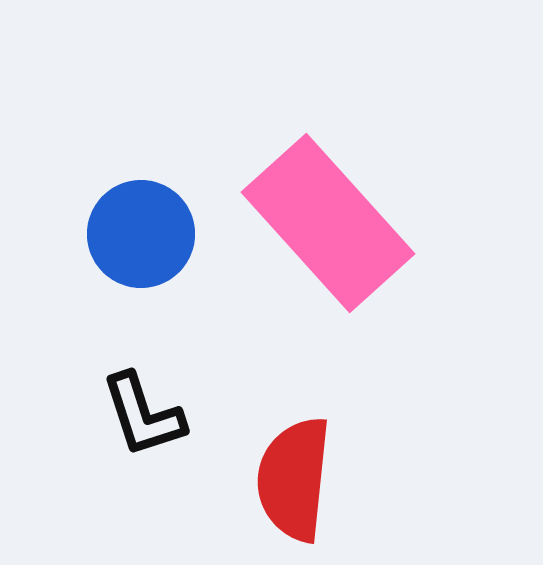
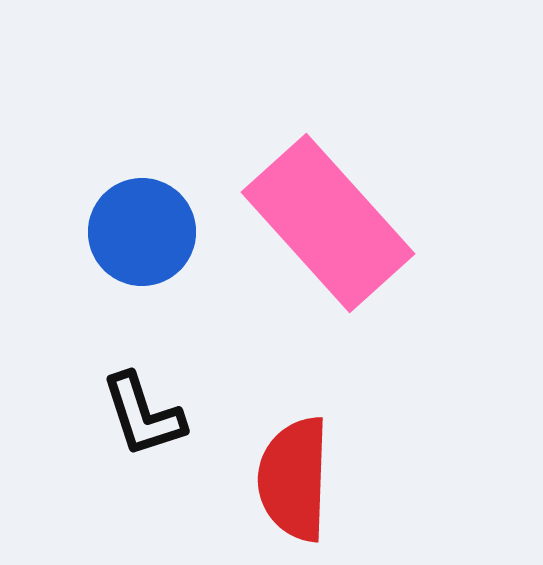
blue circle: moved 1 px right, 2 px up
red semicircle: rotated 4 degrees counterclockwise
